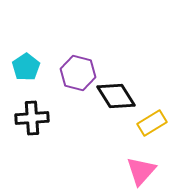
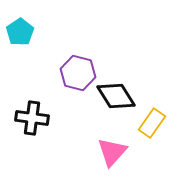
cyan pentagon: moved 6 px left, 35 px up
black cross: rotated 12 degrees clockwise
yellow rectangle: rotated 24 degrees counterclockwise
pink triangle: moved 29 px left, 19 px up
